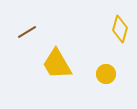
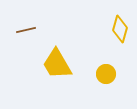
brown line: moved 1 px left, 2 px up; rotated 18 degrees clockwise
